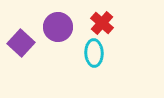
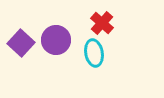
purple circle: moved 2 px left, 13 px down
cyan ellipse: rotated 8 degrees counterclockwise
